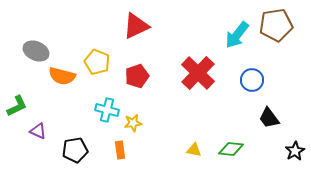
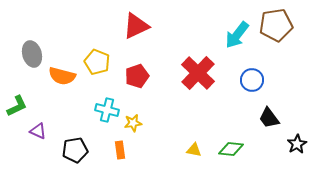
gray ellipse: moved 4 px left, 3 px down; rotated 50 degrees clockwise
black star: moved 2 px right, 7 px up
